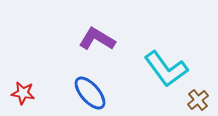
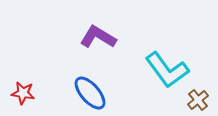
purple L-shape: moved 1 px right, 2 px up
cyan L-shape: moved 1 px right, 1 px down
